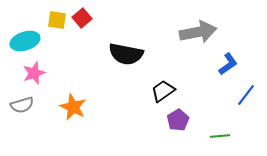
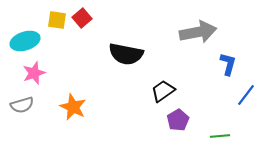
blue L-shape: rotated 40 degrees counterclockwise
